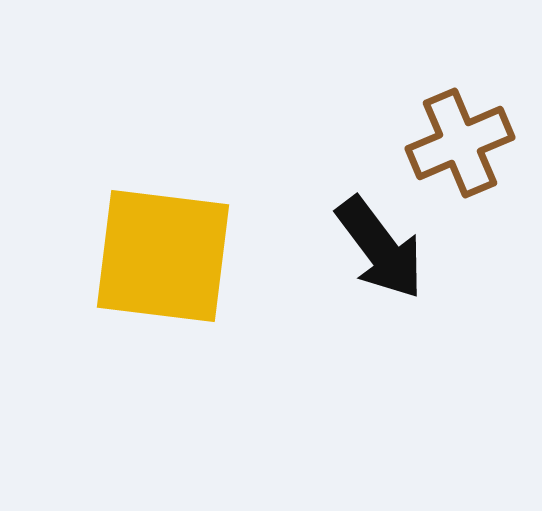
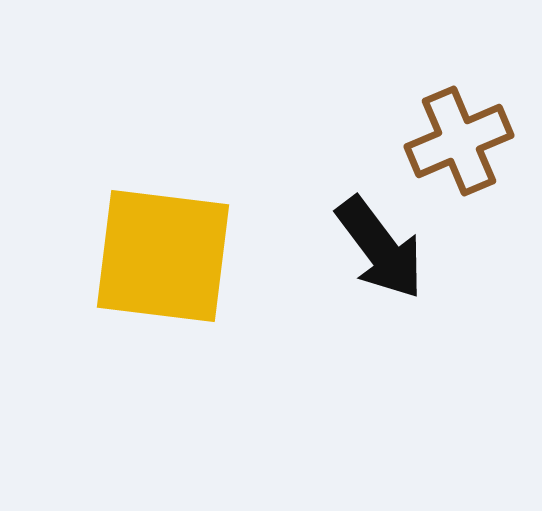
brown cross: moved 1 px left, 2 px up
